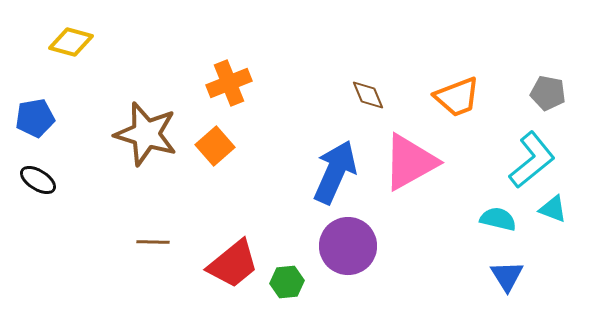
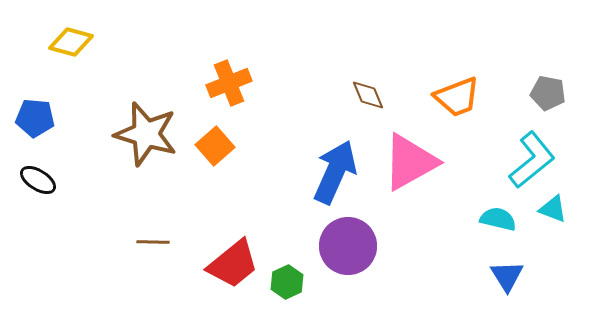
blue pentagon: rotated 15 degrees clockwise
green hexagon: rotated 20 degrees counterclockwise
